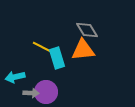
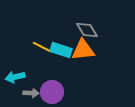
cyan rectangle: moved 4 px right, 8 px up; rotated 55 degrees counterclockwise
purple circle: moved 6 px right
